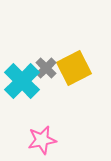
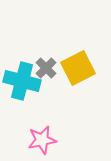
yellow square: moved 4 px right
cyan cross: rotated 30 degrees counterclockwise
